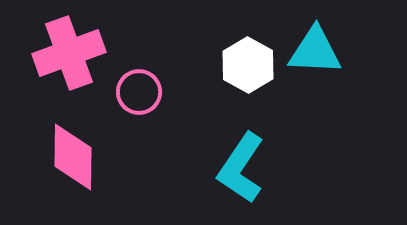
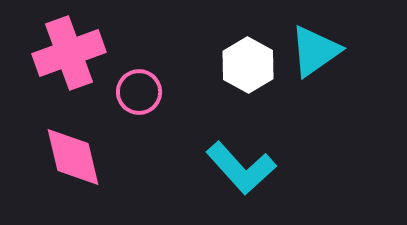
cyan triangle: rotated 38 degrees counterclockwise
pink diamond: rotated 14 degrees counterclockwise
cyan L-shape: rotated 76 degrees counterclockwise
